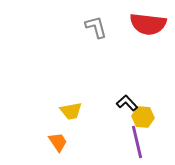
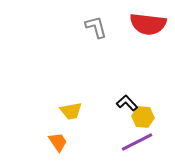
purple line: rotated 76 degrees clockwise
